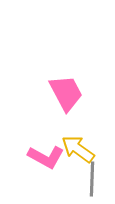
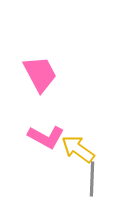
pink trapezoid: moved 26 px left, 19 px up
pink L-shape: moved 20 px up
